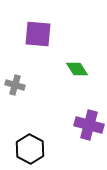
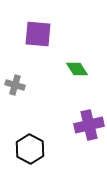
purple cross: rotated 28 degrees counterclockwise
